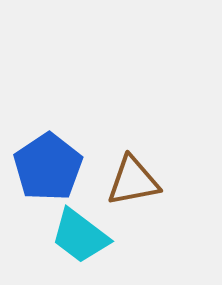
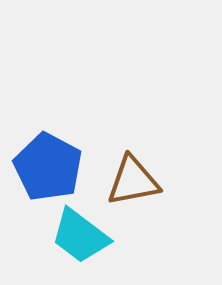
blue pentagon: rotated 10 degrees counterclockwise
